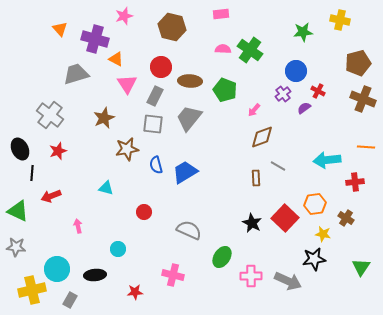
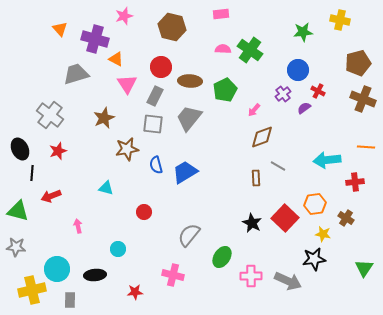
blue circle at (296, 71): moved 2 px right, 1 px up
green pentagon at (225, 90): rotated 25 degrees clockwise
green triangle at (18, 211): rotated 10 degrees counterclockwise
gray semicircle at (189, 230): moved 5 px down; rotated 75 degrees counterclockwise
green triangle at (361, 267): moved 3 px right, 1 px down
gray rectangle at (70, 300): rotated 28 degrees counterclockwise
